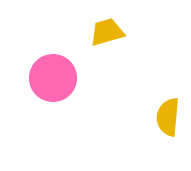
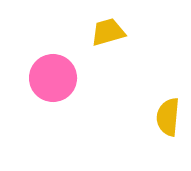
yellow trapezoid: moved 1 px right
